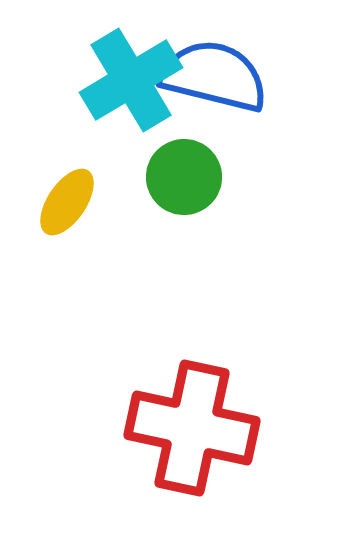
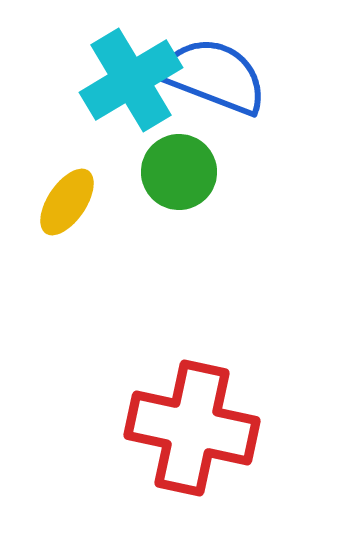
blue semicircle: rotated 7 degrees clockwise
green circle: moved 5 px left, 5 px up
